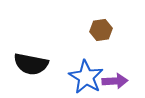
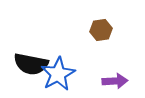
blue star: moved 28 px left, 3 px up; rotated 12 degrees clockwise
